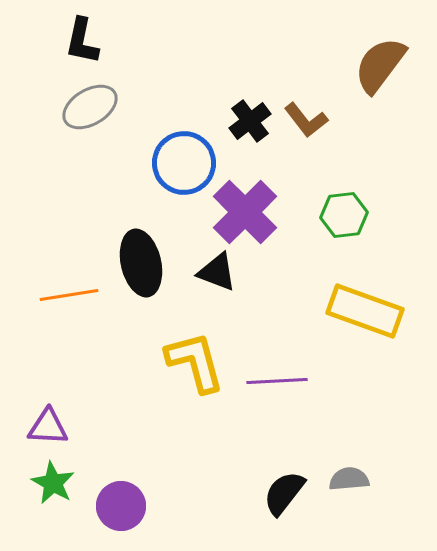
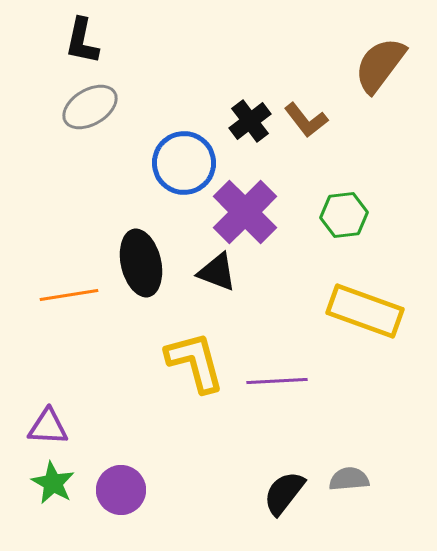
purple circle: moved 16 px up
